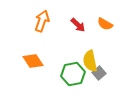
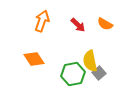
orange diamond: moved 1 px right, 2 px up
